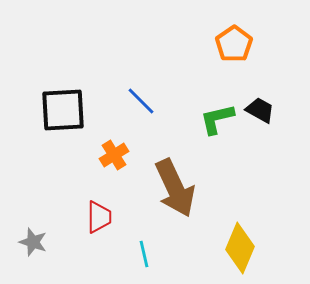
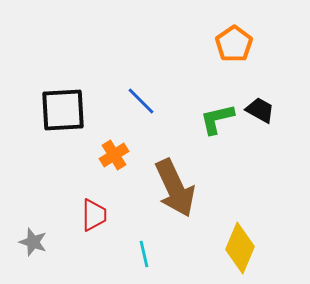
red trapezoid: moved 5 px left, 2 px up
